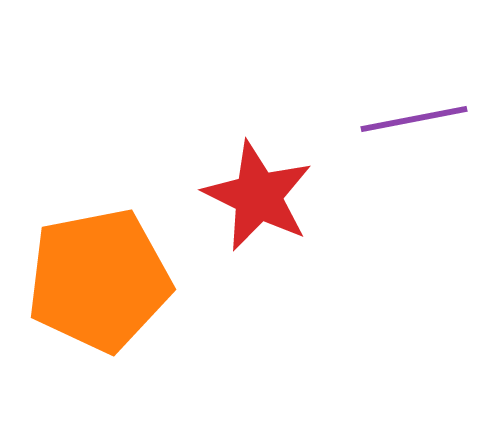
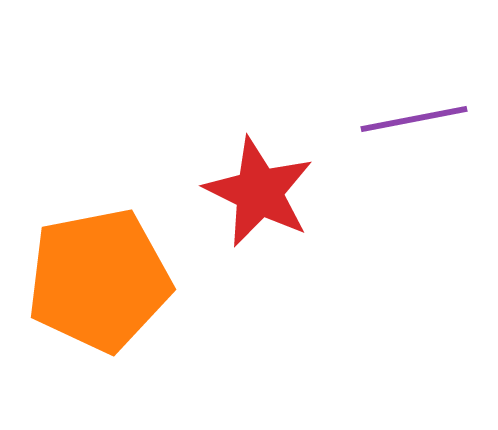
red star: moved 1 px right, 4 px up
